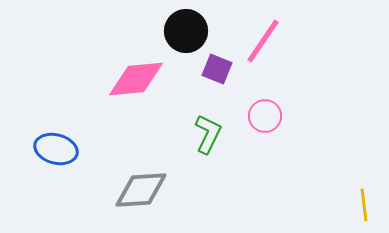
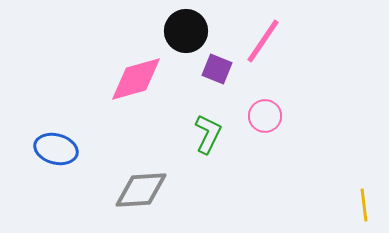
pink diamond: rotated 10 degrees counterclockwise
